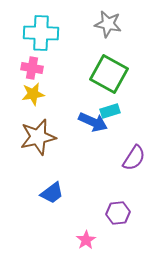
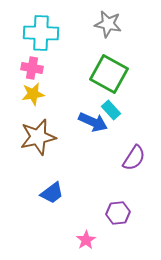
cyan rectangle: moved 1 px right, 1 px up; rotated 66 degrees clockwise
